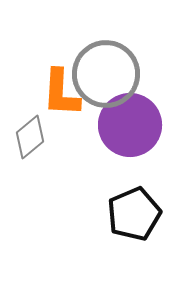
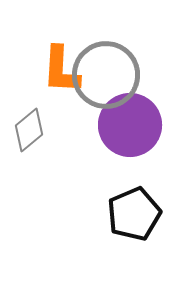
gray circle: moved 1 px down
orange L-shape: moved 23 px up
gray diamond: moved 1 px left, 7 px up
